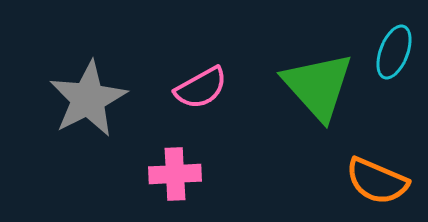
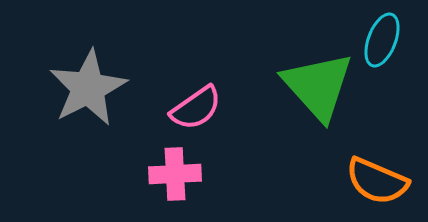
cyan ellipse: moved 12 px left, 12 px up
pink semicircle: moved 5 px left, 20 px down; rotated 6 degrees counterclockwise
gray star: moved 11 px up
